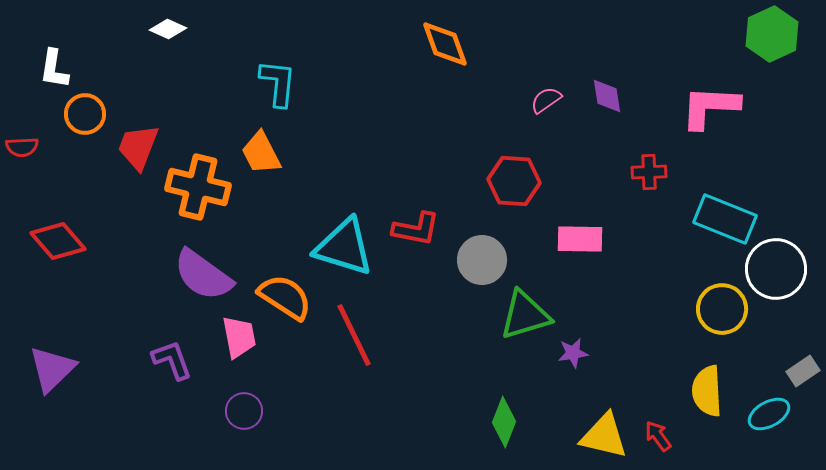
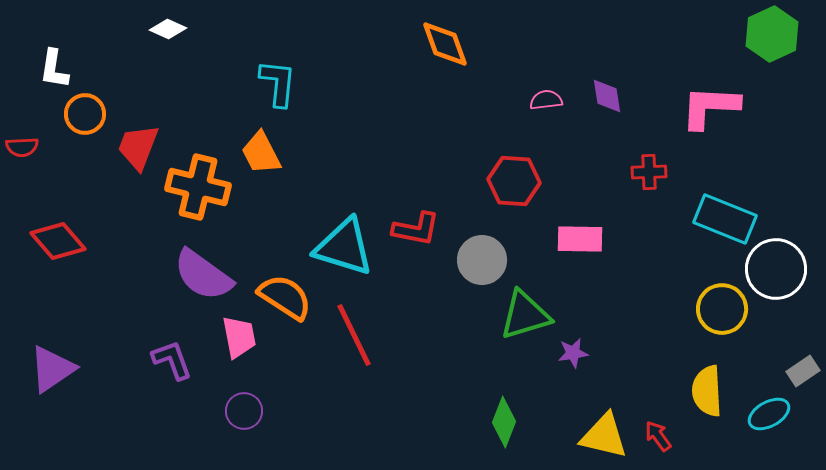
pink semicircle: rotated 28 degrees clockwise
purple triangle: rotated 10 degrees clockwise
